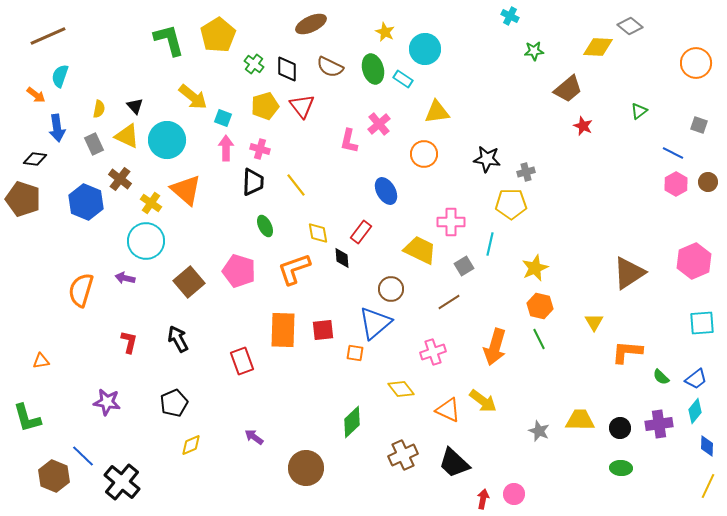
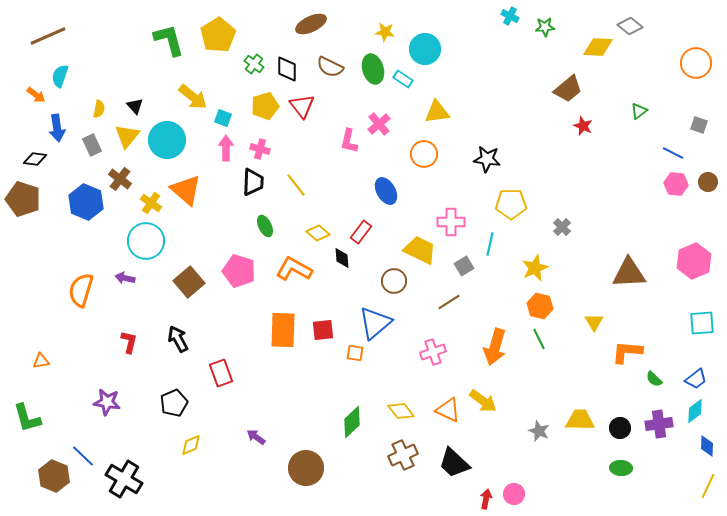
yellow star at (385, 32): rotated 18 degrees counterclockwise
green star at (534, 51): moved 11 px right, 24 px up
yellow triangle at (127, 136): rotated 44 degrees clockwise
gray rectangle at (94, 144): moved 2 px left, 1 px down
gray cross at (526, 172): moved 36 px right, 55 px down; rotated 30 degrees counterclockwise
pink hexagon at (676, 184): rotated 25 degrees counterclockwise
yellow diamond at (318, 233): rotated 40 degrees counterclockwise
orange L-shape at (294, 269): rotated 48 degrees clockwise
brown triangle at (629, 273): rotated 30 degrees clockwise
brown circle at (391, 289): moved 3 px right, 8 px up
red rectangle at (242, 361): moved 21 px left, 12 px down
green semicircle at (661, 377): moved 7 px left, 2 px down
yellow diamond at (401, 389): moved 22 px down
cyan diamond at (695, 411): rotated 15 degrees clockwise
purple arrow at (254, 437): moved 2 px right
black cross at (122, 482): moved 2 px right, 3 px up; rotated 9 degrees counterclockwise
red arrow at (483, 499): moved 3 px right
